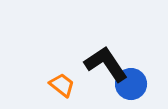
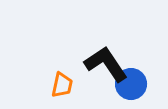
orange trapezoid: rotated 64 degrees clockwise
